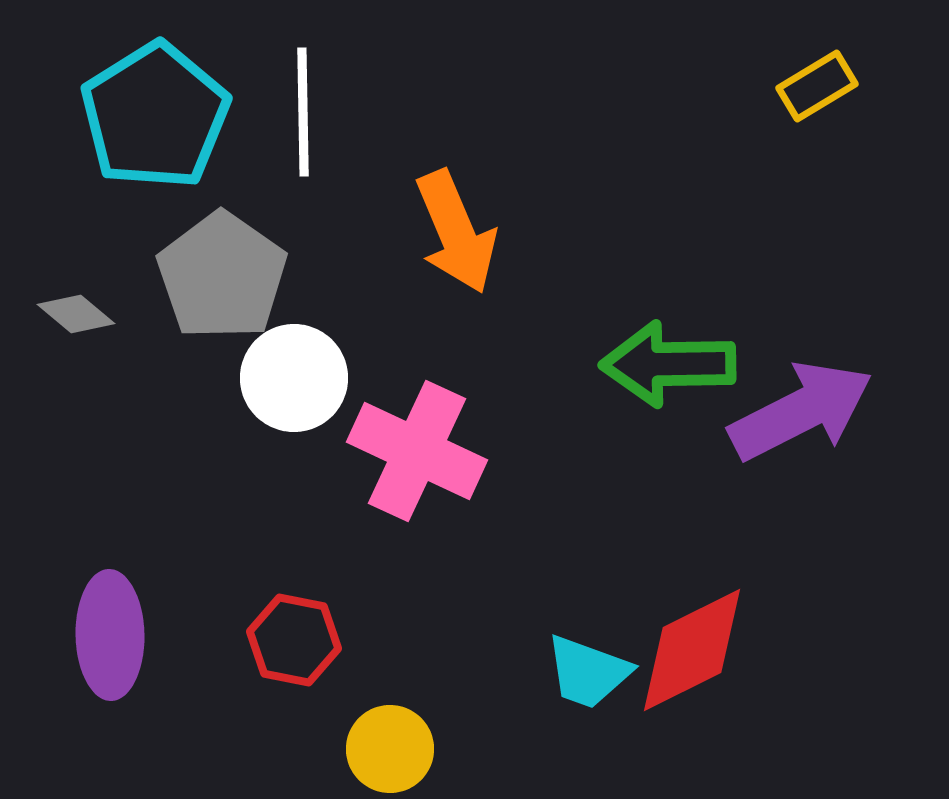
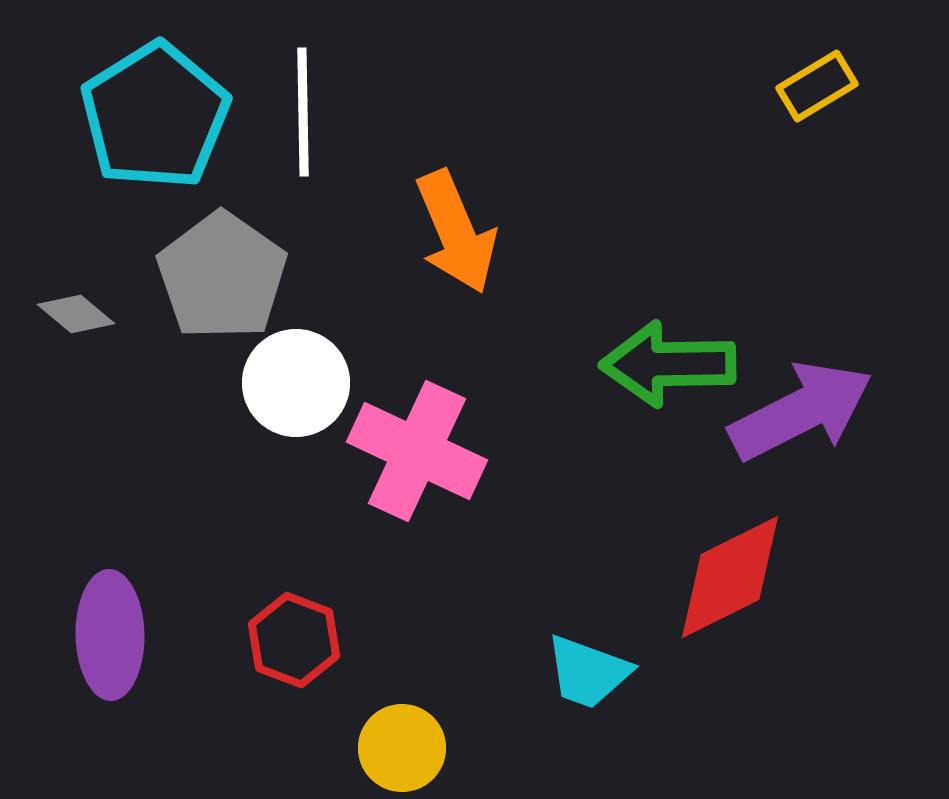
white circle: moved 2 px right, 5 px down
red hexagon: rotated 10 degrees clockwise
red diamond: moved 38 px right, 73 px up
yellow circle: moved 12 px right, 1 px up
